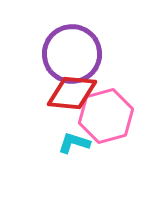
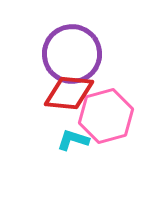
red diamond: moved 3 px left
cyan L-shape: moved 1 px left, 3 px up
